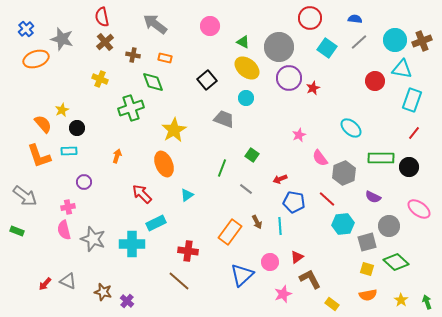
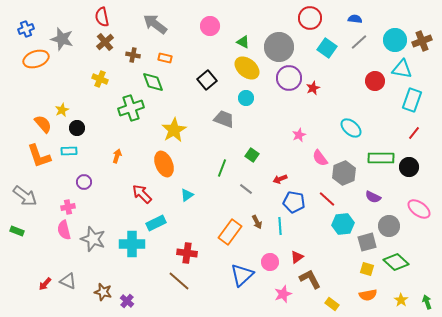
blue cross at (26, 29): rotated 21 degrees clockwise
red cross at (188, 251): moved 1 px left, 2 px down
